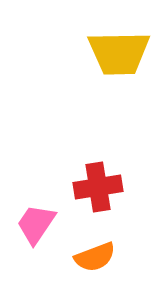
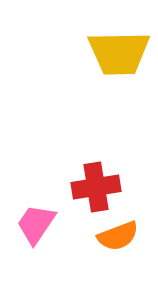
red cross: moved 2 px left
orange semicircle: moved 23 px right, 21 px up
